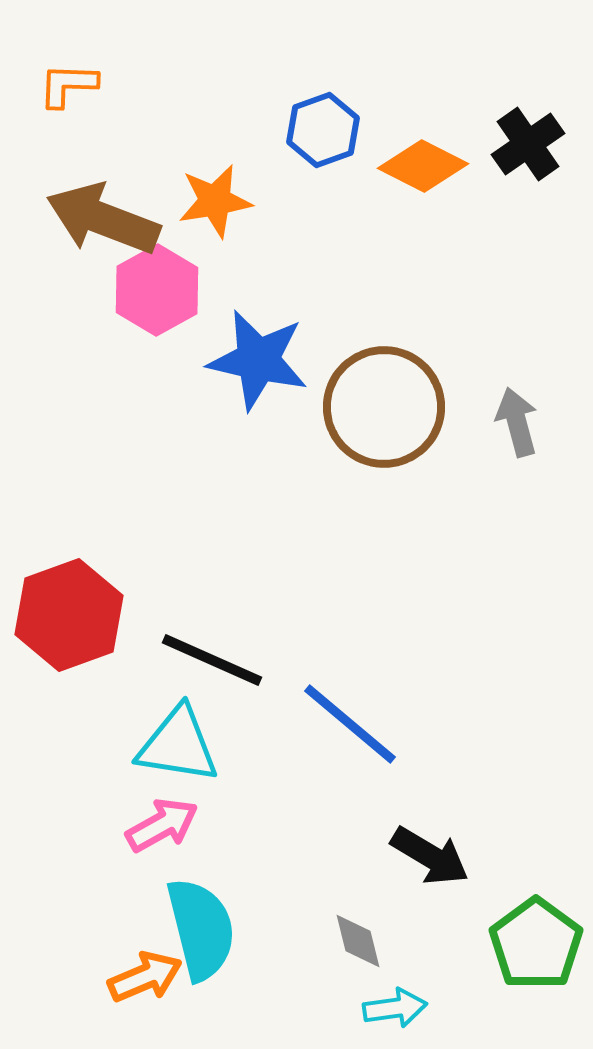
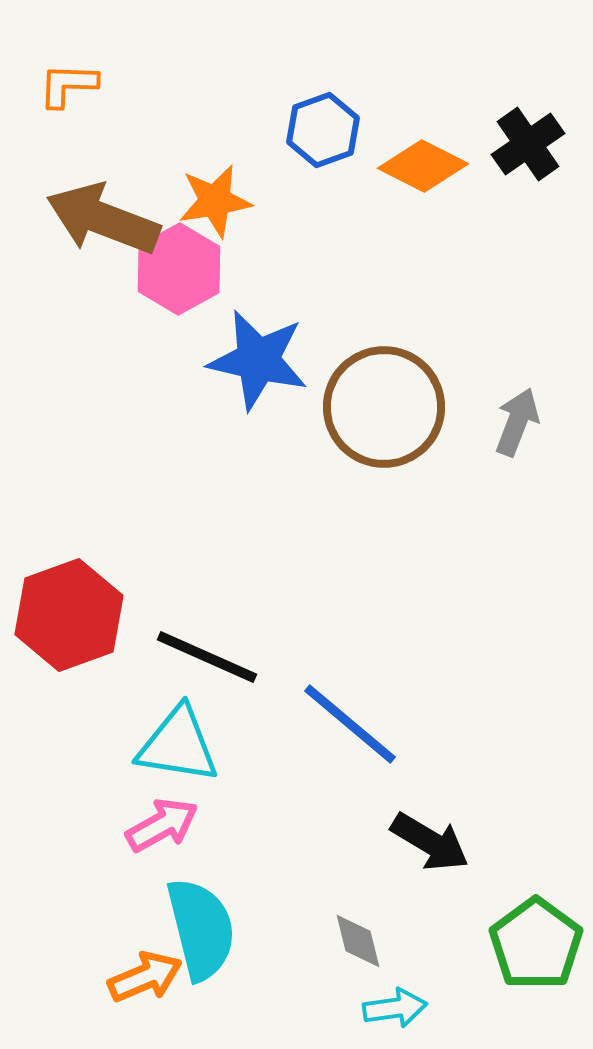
pink hexagon: moved 22 px right, 21 px up
gray arrow: rotated 36 degrees clockwise
black line: moved 5 px left, 3 px up
black arrow: moved 14 px up
